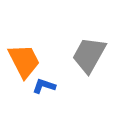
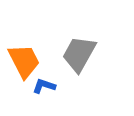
gray trapezoid: moved 10 px left, 1 px up
